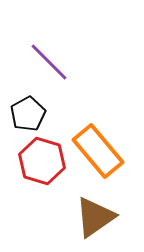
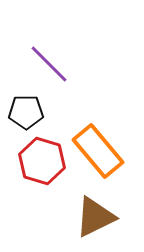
purple line: moved 2 px down
black pentagon: moved 2 px left, 2 px up; rotated 28 degrees clockwise
brown triangle: rotated 9 degrees clockwise
